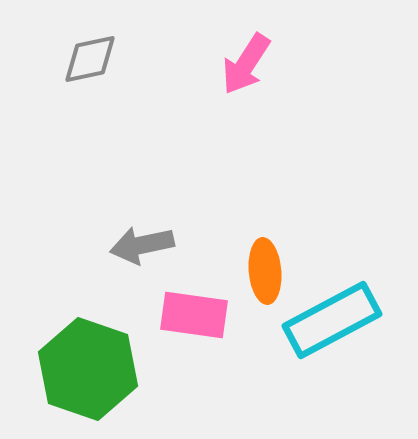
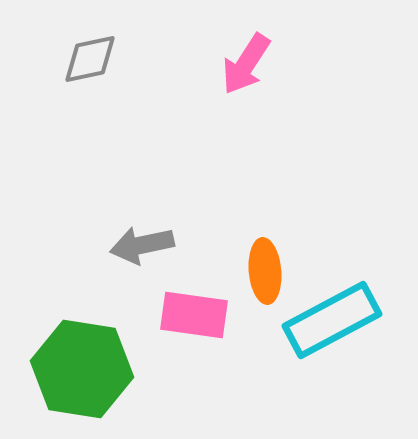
green hexagon: moved 6 px left; rotated 10 degrees counterclockwise
